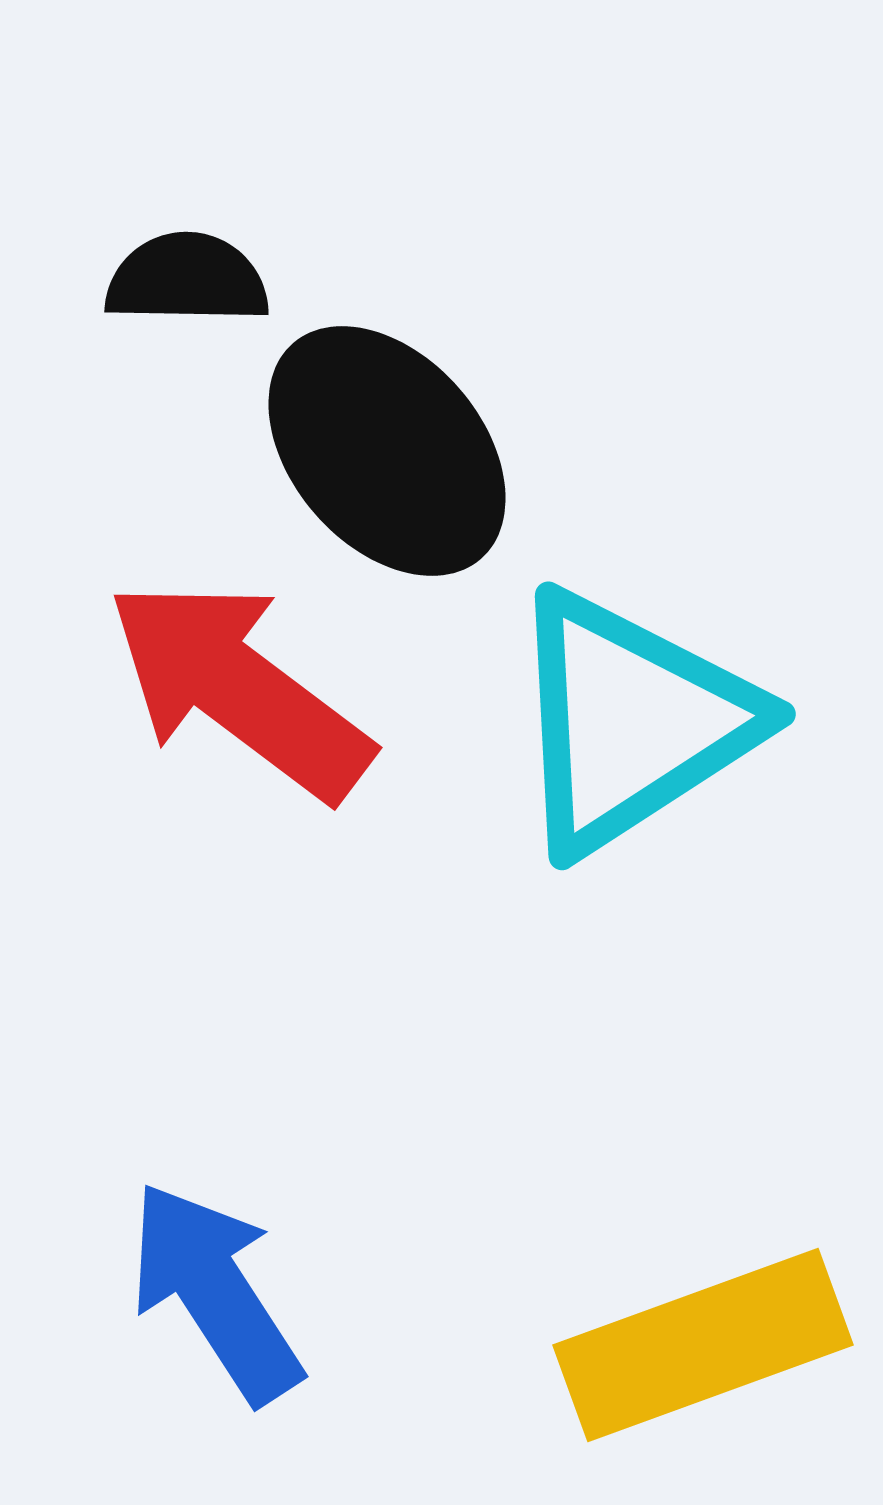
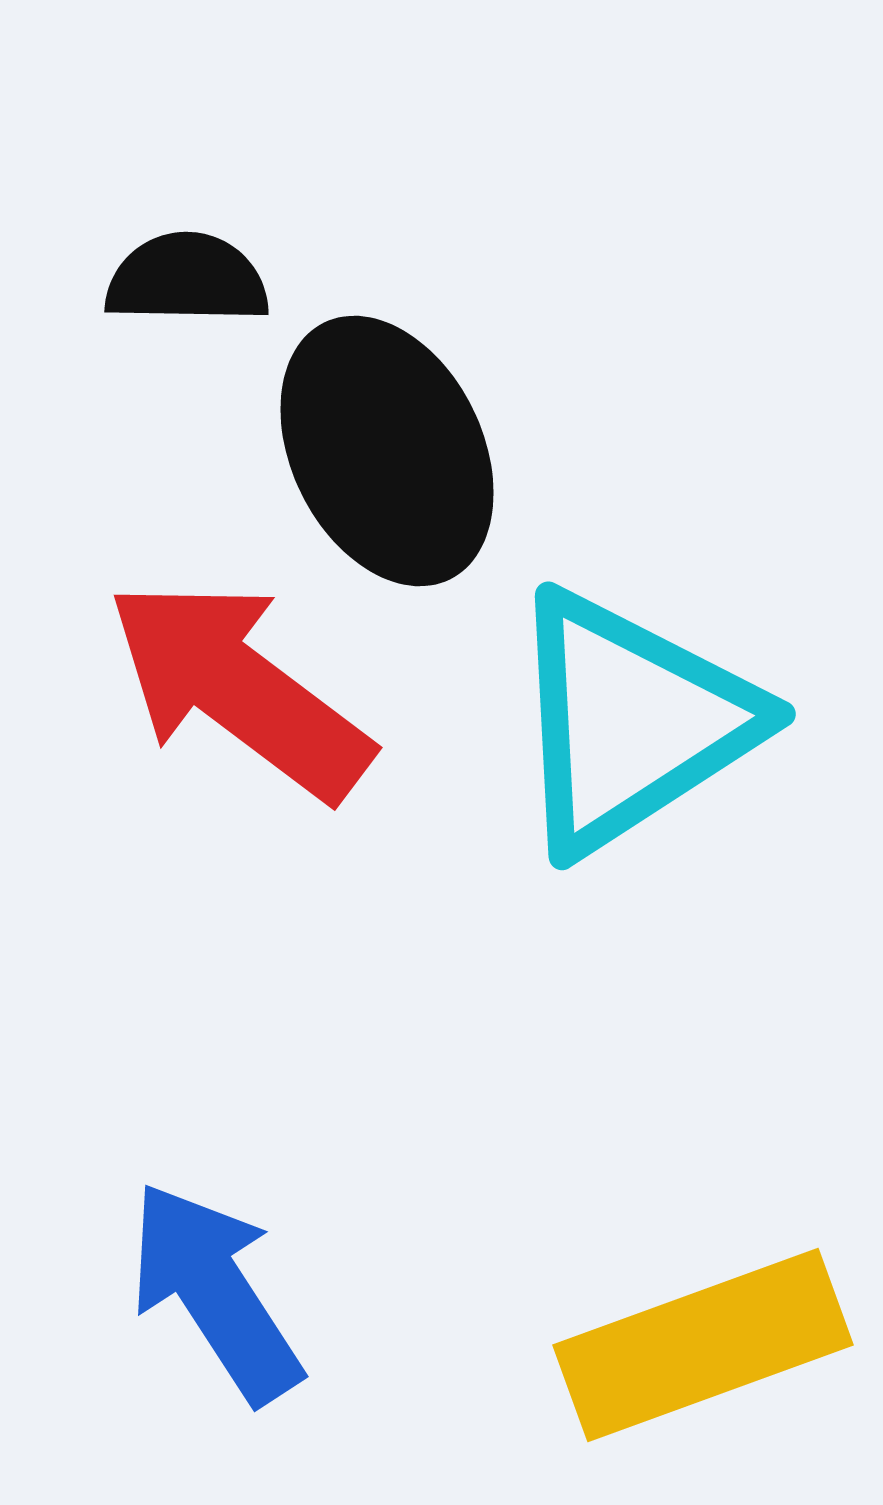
black ellipse: rotated 15 degrees clockwise
